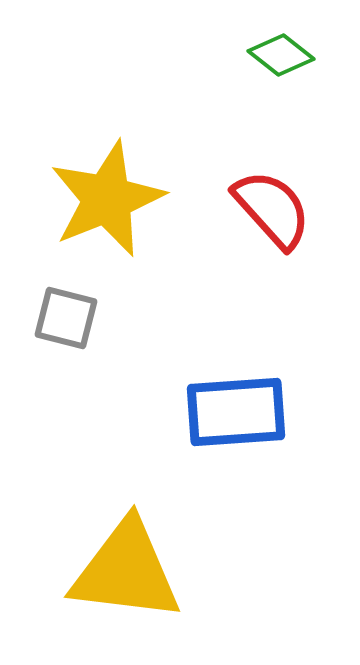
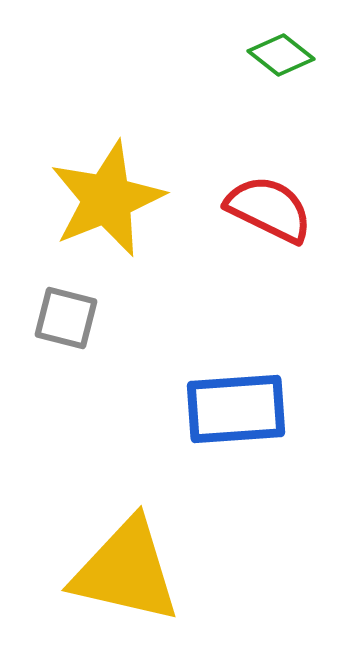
red semicircle: moved 3 px left; rotated 22 degrees counterclockwise
blue rectangle: moved 3 px up
yellow triangle: rotated 6 degrees clockwise
